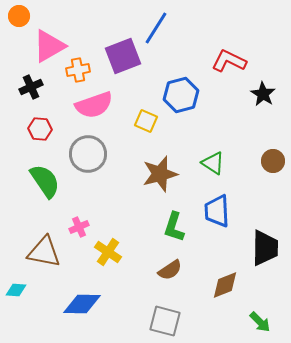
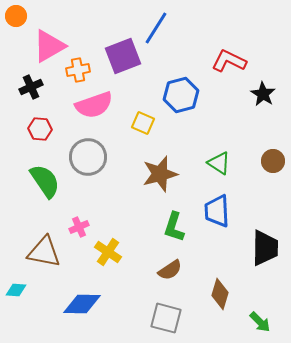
orange circle: moved 3 px left
yellow square: moved 3 px left, 2 px down
gray circle: moved 3 px down
green triangle: moved 6 px right
brown diamond: moved 5 px left, 9 px down; rotated 52 degrees counterclockwise
gray square: moved 1 px right, 3 px up
